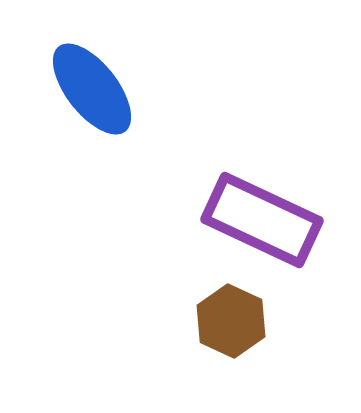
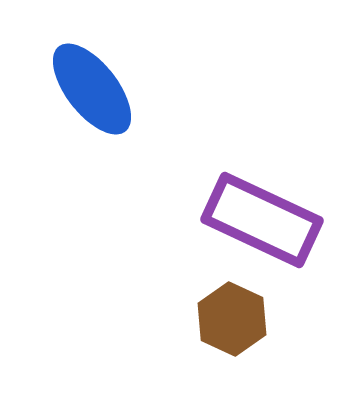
brown hexagon: moved 1 px right, 2 px up
